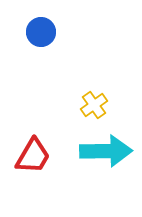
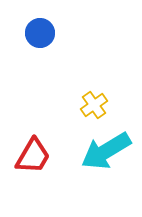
blue circle: moved 1 px left, 1 px down
cyan arrow: rotated 150 degrees clockwise
